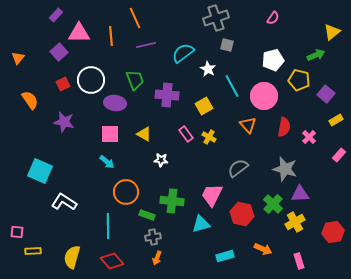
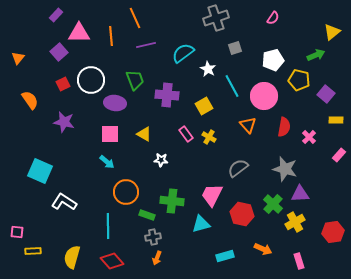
gray square at (227, 45): moved 8 px right, 3 px down; rotated 32 degrees counterclockwise
yellow rectangle at (336, 120): rotated 32 degrees clockwise
